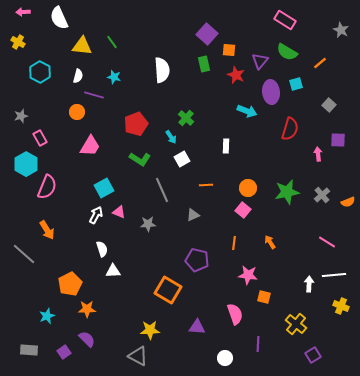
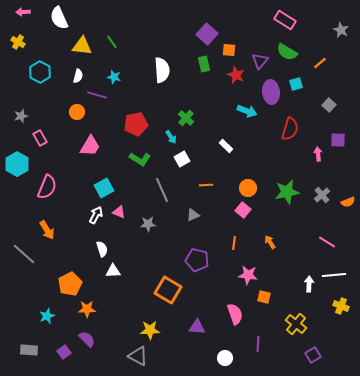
purple line at (94, 95): moved 3 px right
red pentagon at (136, 124): rotated 10 degrees clockwise
white rectangle at (226, 146): rotated 48 degrees counterclockwise
cyan hexagon at (26, 164): moved 9 px left
